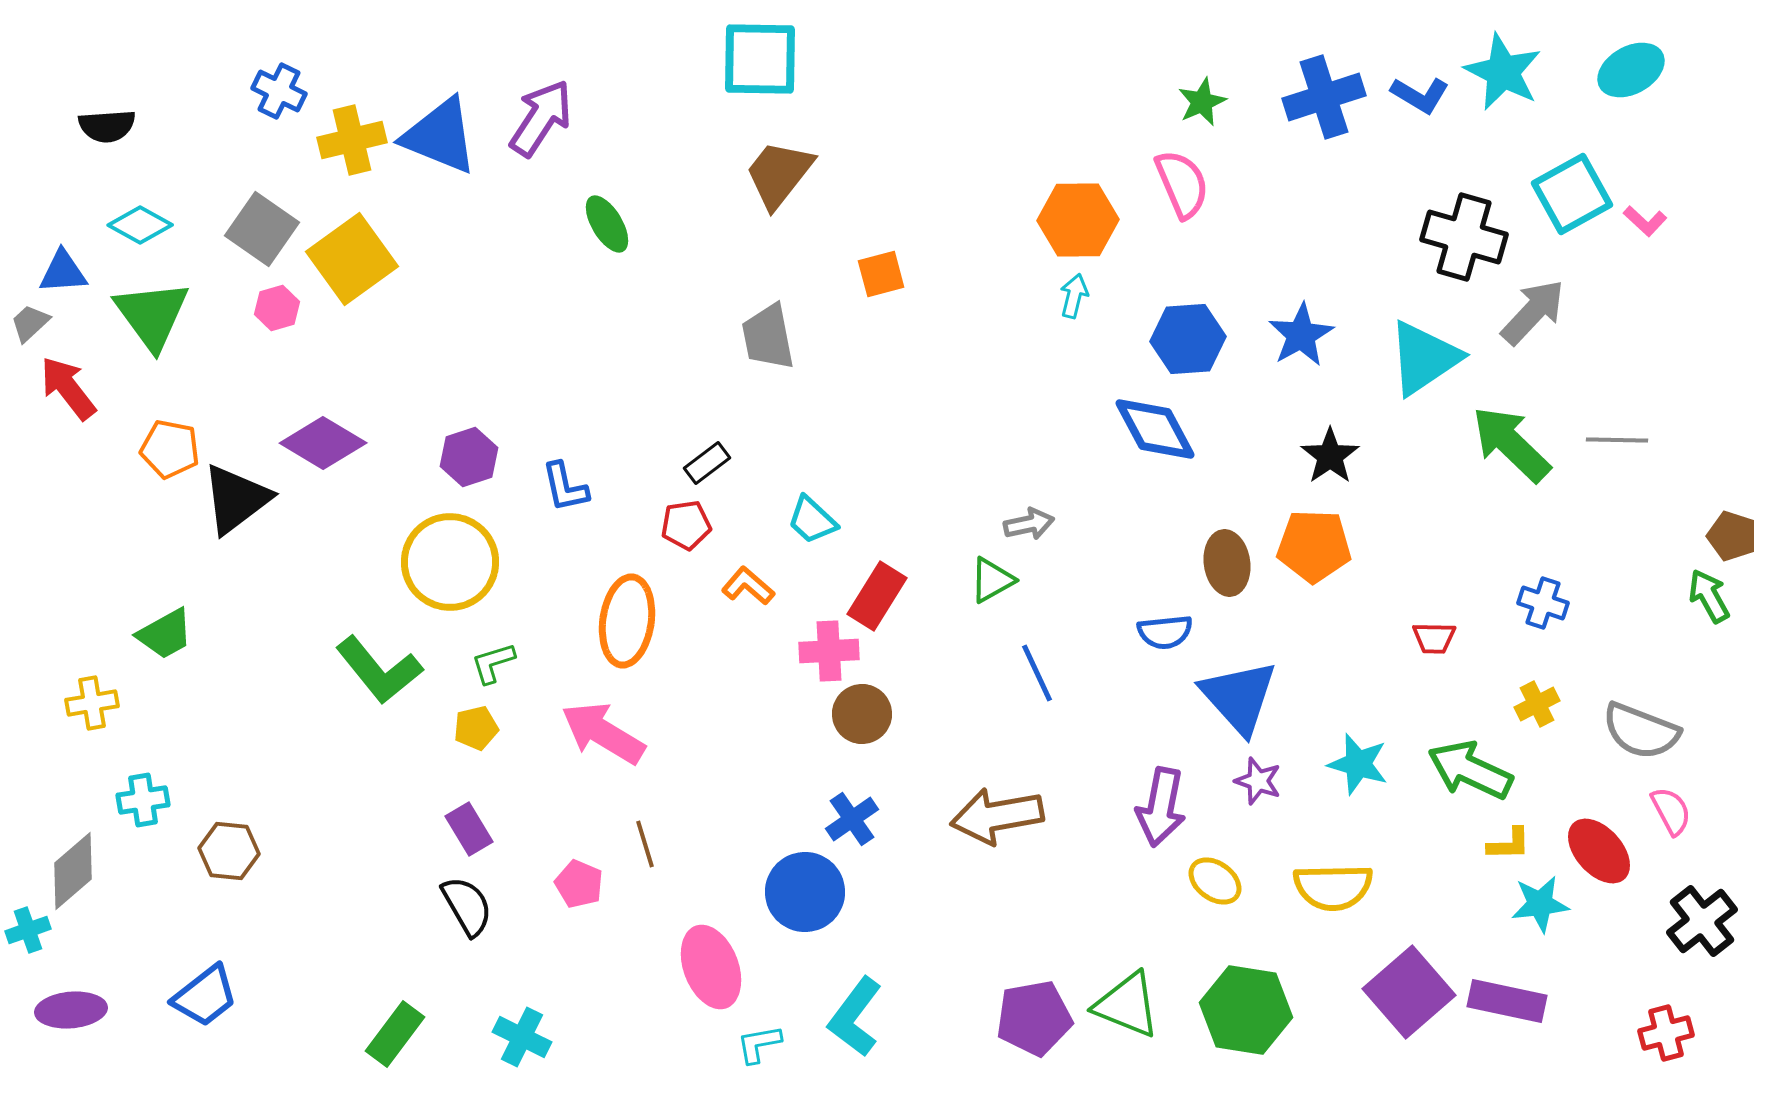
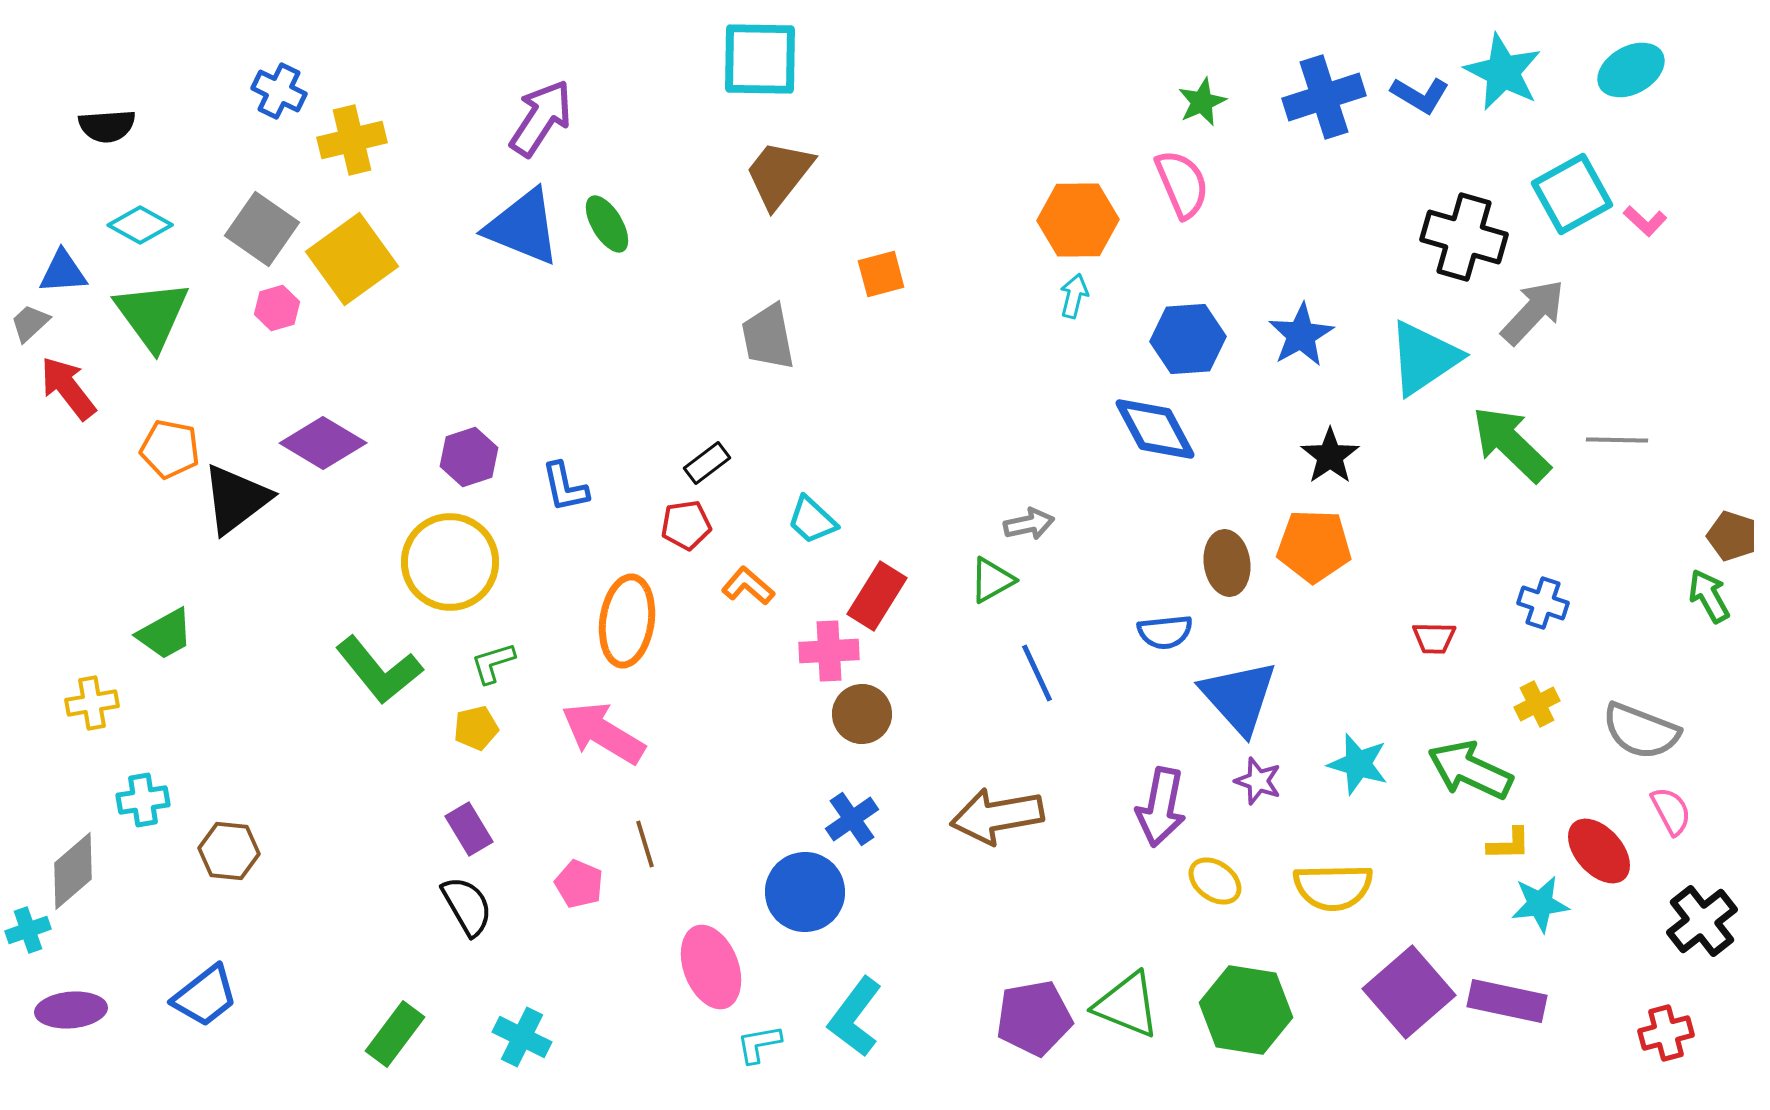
blue triangle at (440, 136): moved 83 px right, 91 px down
